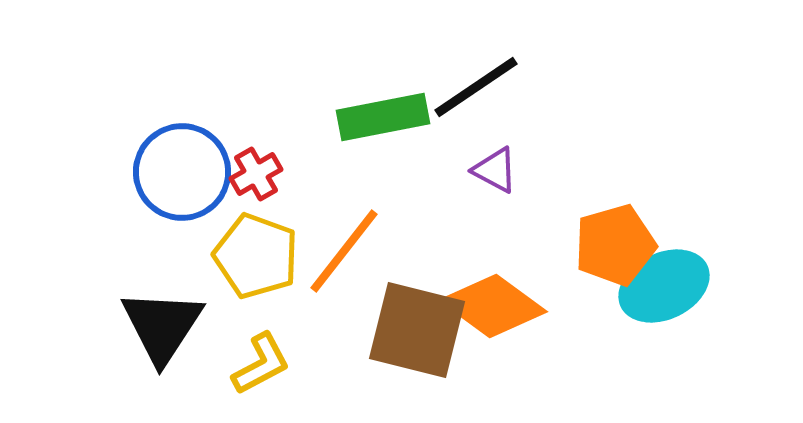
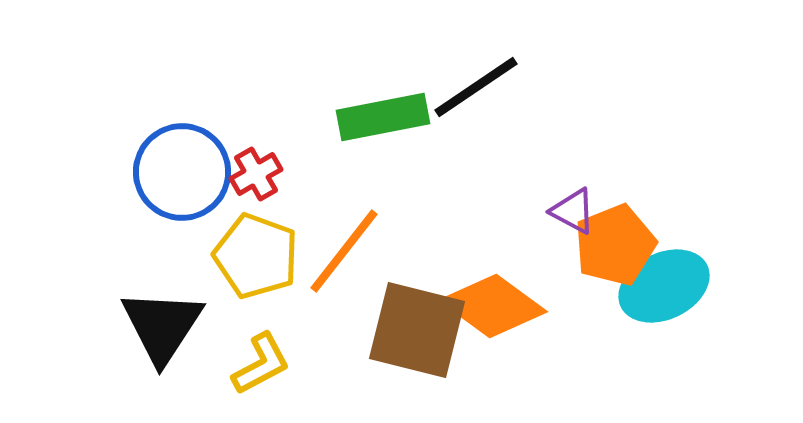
purple triangle: moved 78 px right, 41 px down
orange pentagon: rotated 6 degrees counterclockwise
